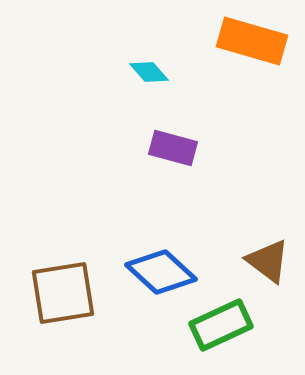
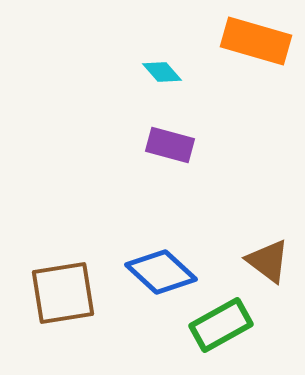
orange rectangle: moved 4 px right
cyan diamond: moved 13 px right
purple rectangle: moved 3 px left, 3 px up
green rectangle: rotated 4 degrees counterclockwise
